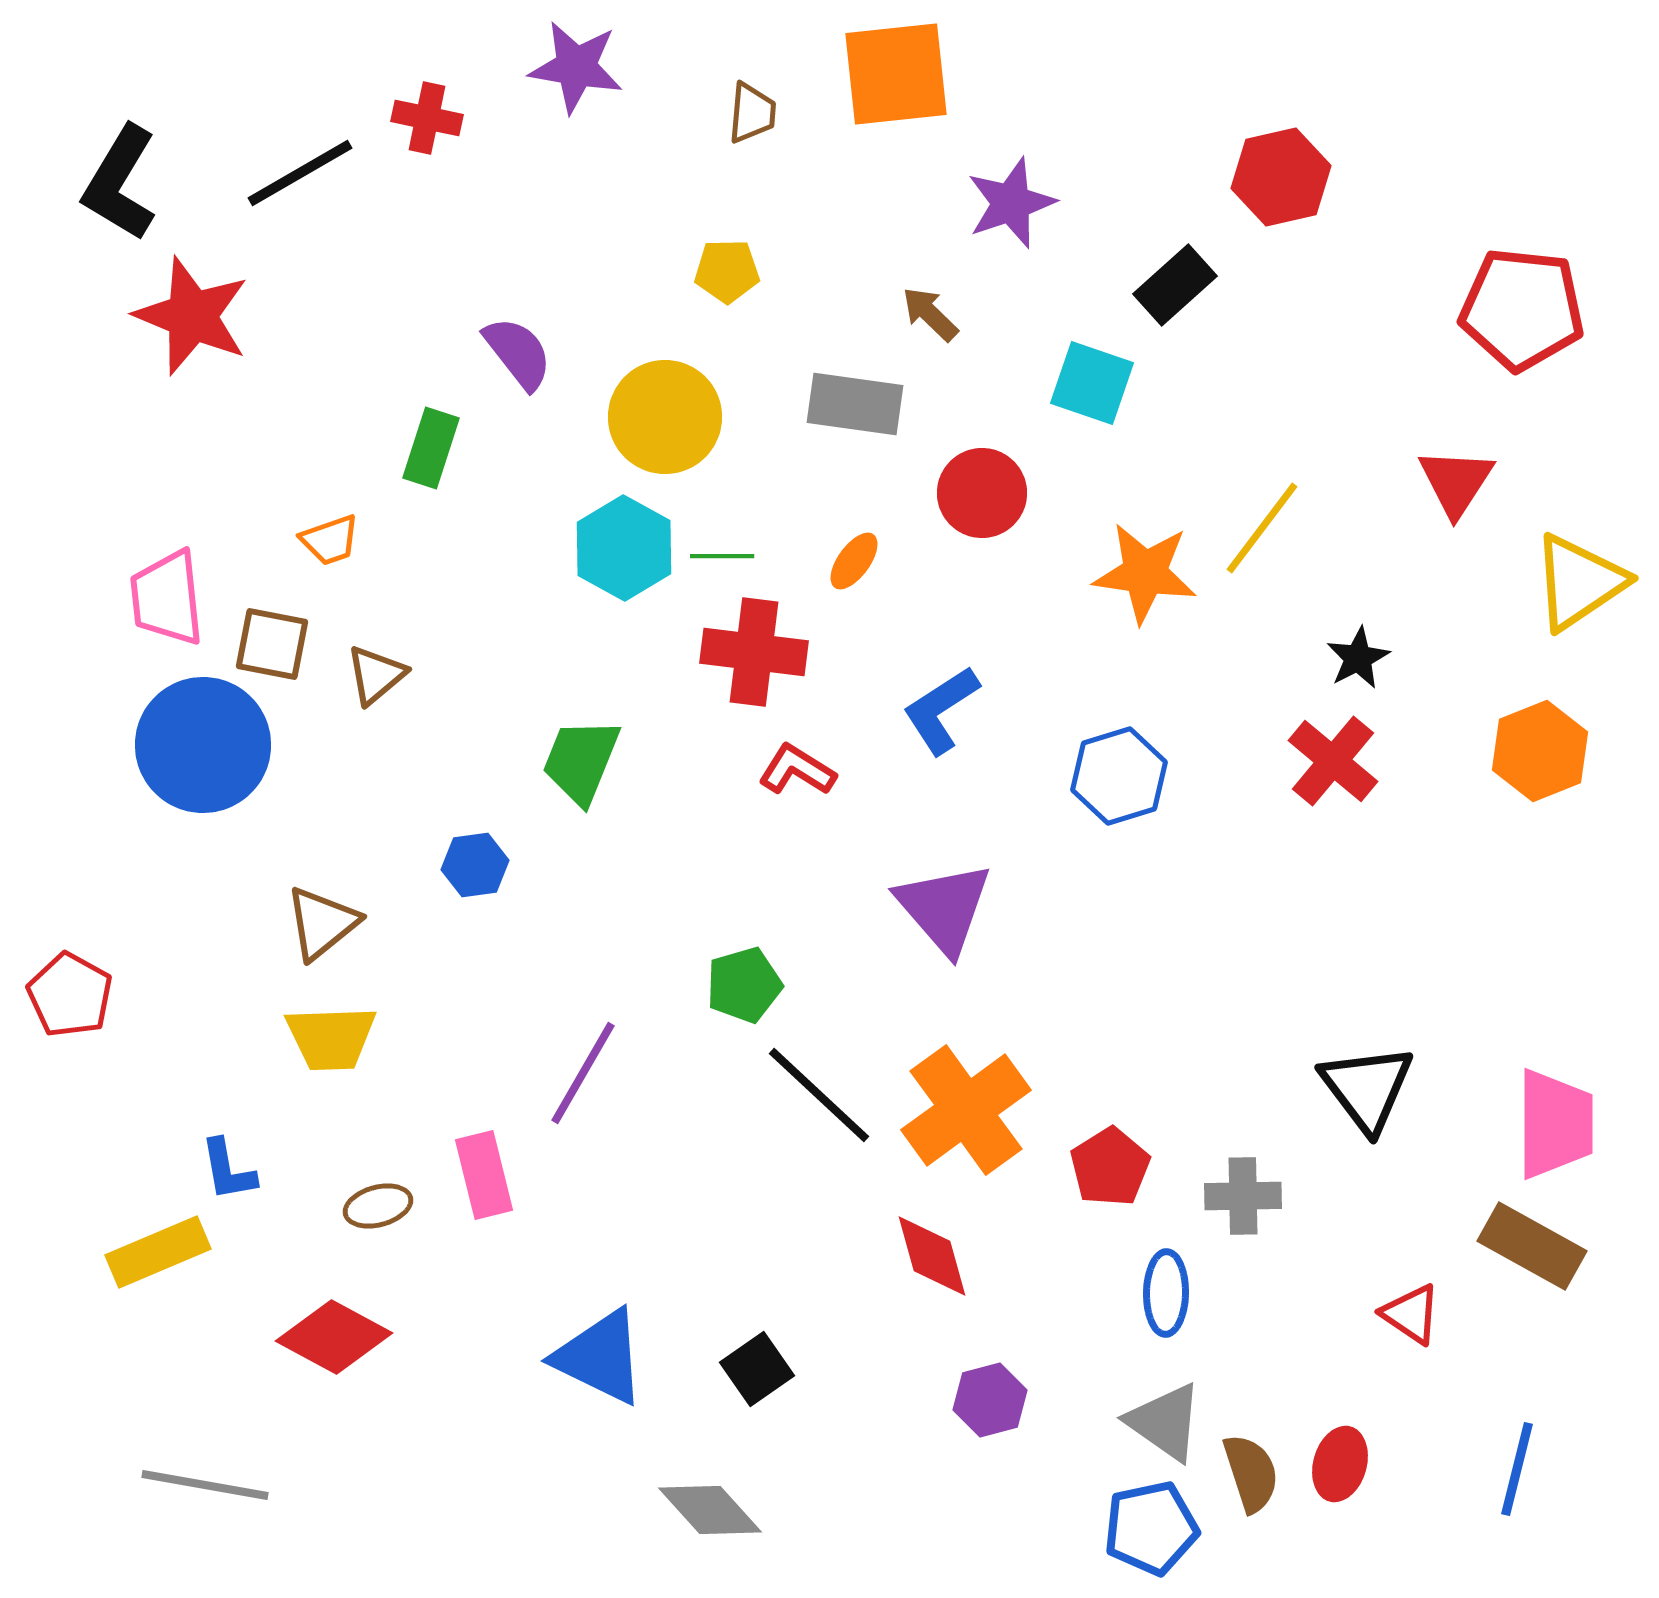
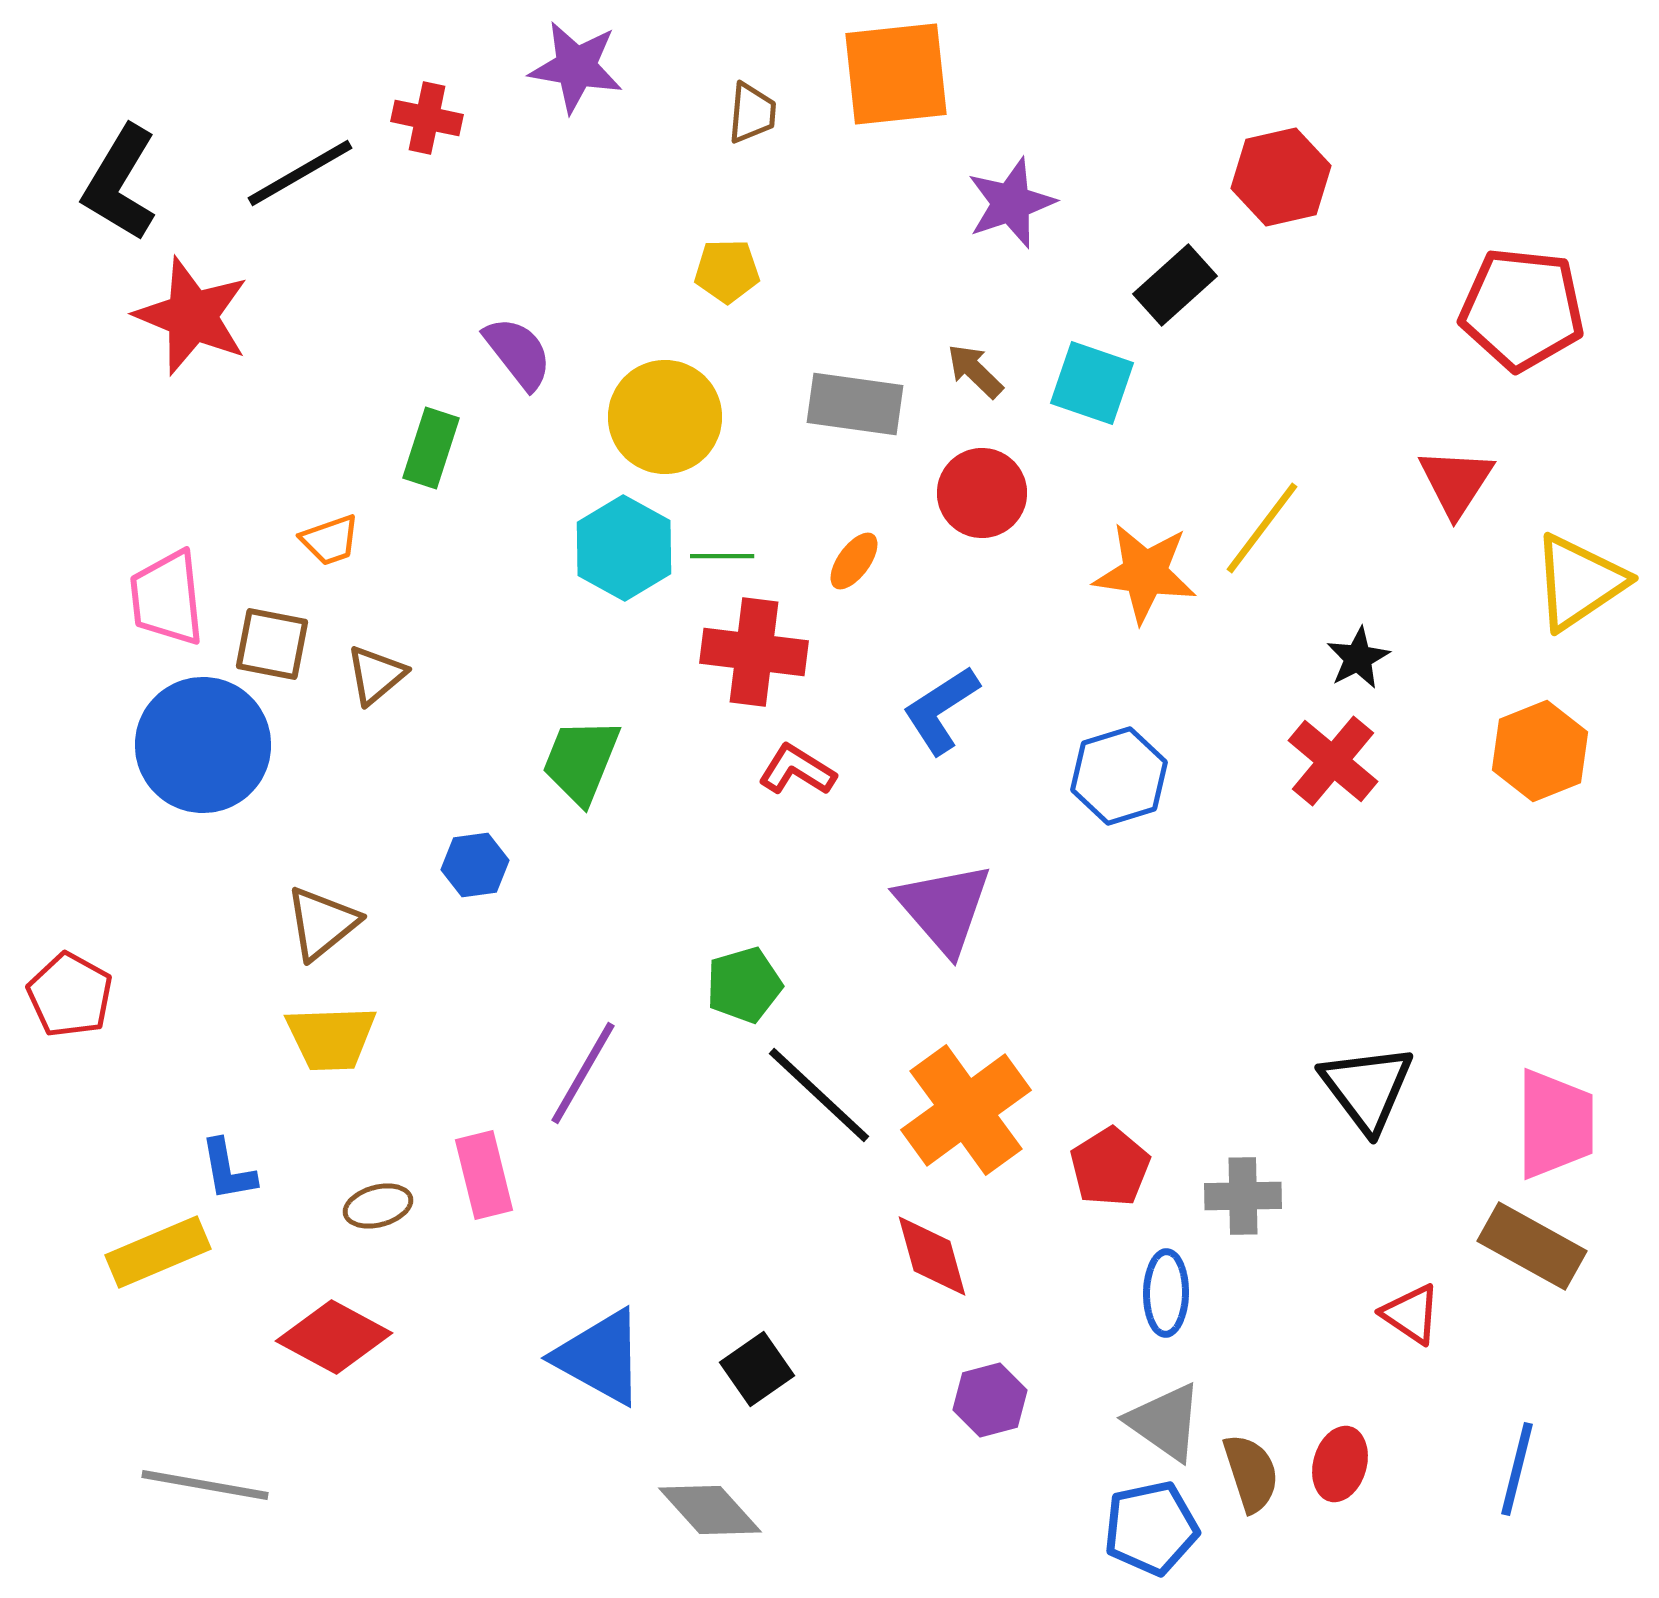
brown arrow at (930, 314): moved 45 px right, 57 px down
blue triangle at (600, 1357): rotated 3 degrees clockwise
